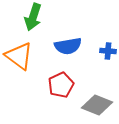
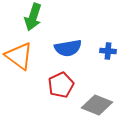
blue semicircle: moved 2 px down
